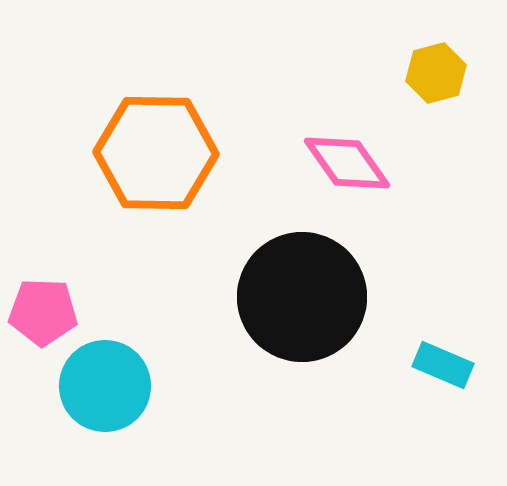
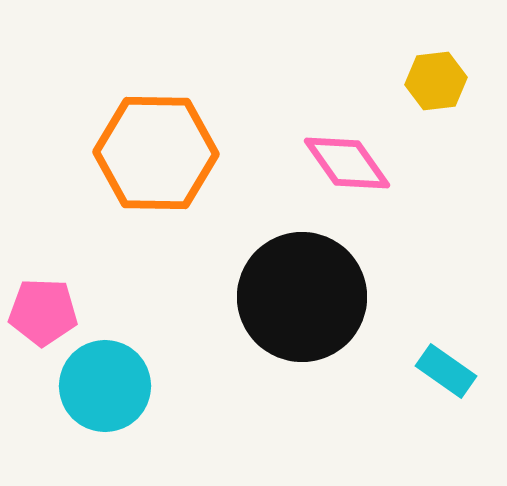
yellow hexagon: moved 8 px down; rotated 8 degrees clockwise
cyan rectangle: moved 3 px right, 6 px down; rotated 12 degrees clockwise
